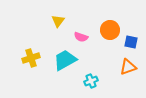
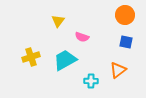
orange circle: moved 15 px right, 15 px up
pink semicircle: moved 1 px right
blue square: moved 5 px left
yellow cross: moved 1 px up
orange triangle: moved 10 px left, 3 px down; rotated 18 degrees counterclockwise
cyan cross: rotated 24 degrees clockwise
